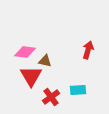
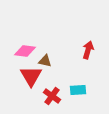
pink diamond: moved 1 px up
red cross: moved 1 px right, 1 px up; rotated 18 degrees counterclockwise
